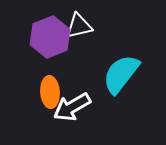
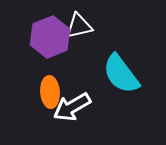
cyan semicircle: rotated 75 degrees counterclockwise
